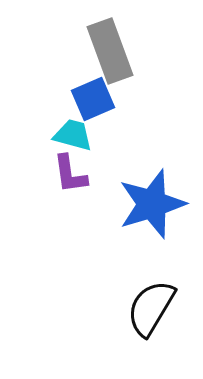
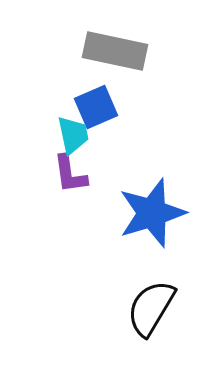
gray rectangle: moved 5 px right; rotated 58 degrees counterclockwise
blue square: moved 3 px right, 8 px down
cyan trapezoid: rotated 63 degrees clockwise
blue star: moved 9 px down
